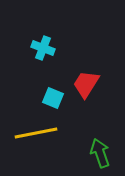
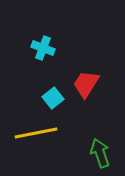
cyan square: rotated 30 degrees clockwise
